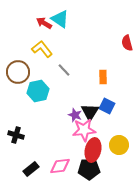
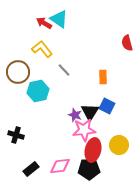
cyan triangle: moved 1 px left
